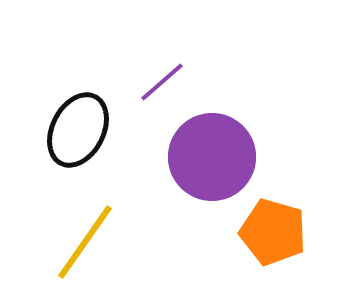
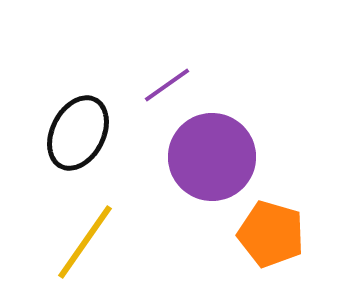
purple line: moved 5 px right, 3 px down; rotated 6 degrees clockwise
black ellipse: moved 3 px down
orange pentagon: moved 2 px left, 2 px down
